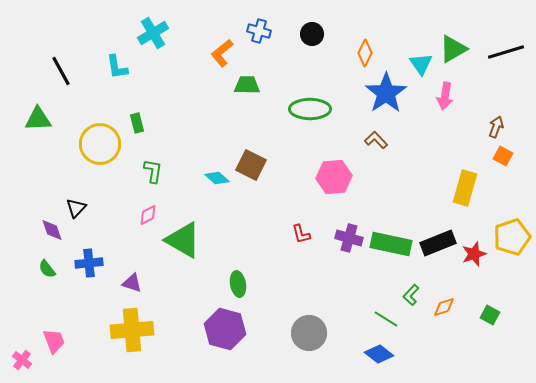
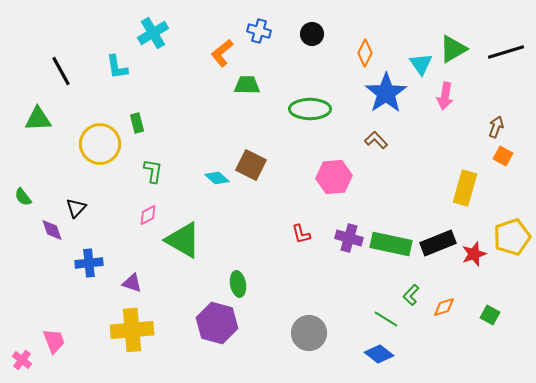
green semicircle at (47, 269): moved 24 px left, 72 px up
purple hexagon at (225, 329): moved 8 px left, 6 px up
